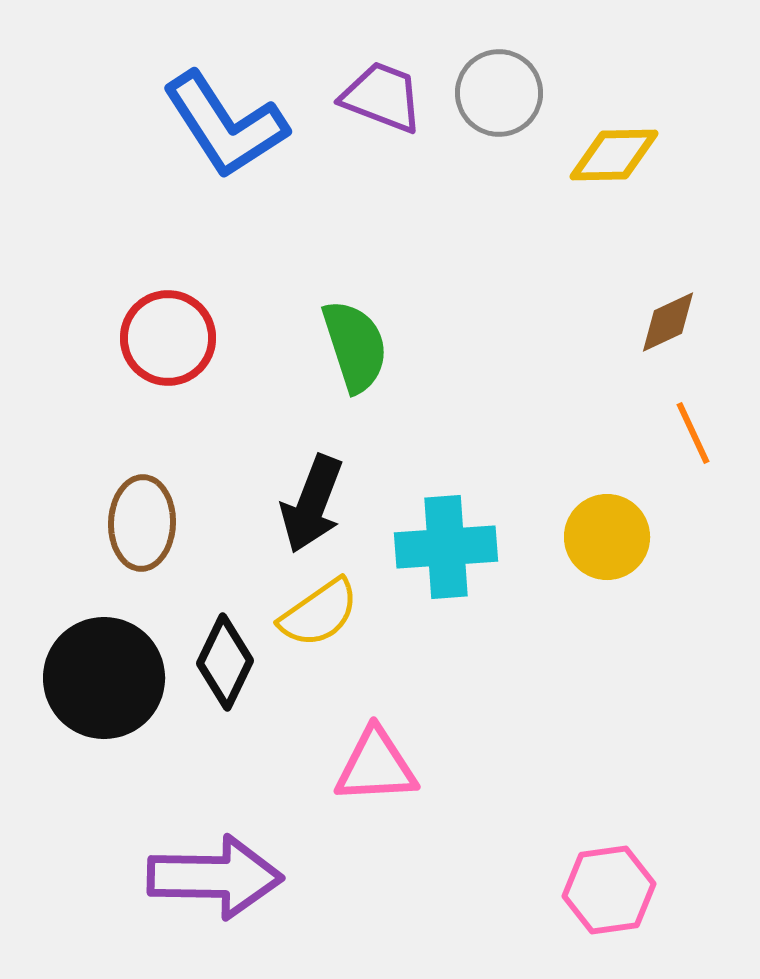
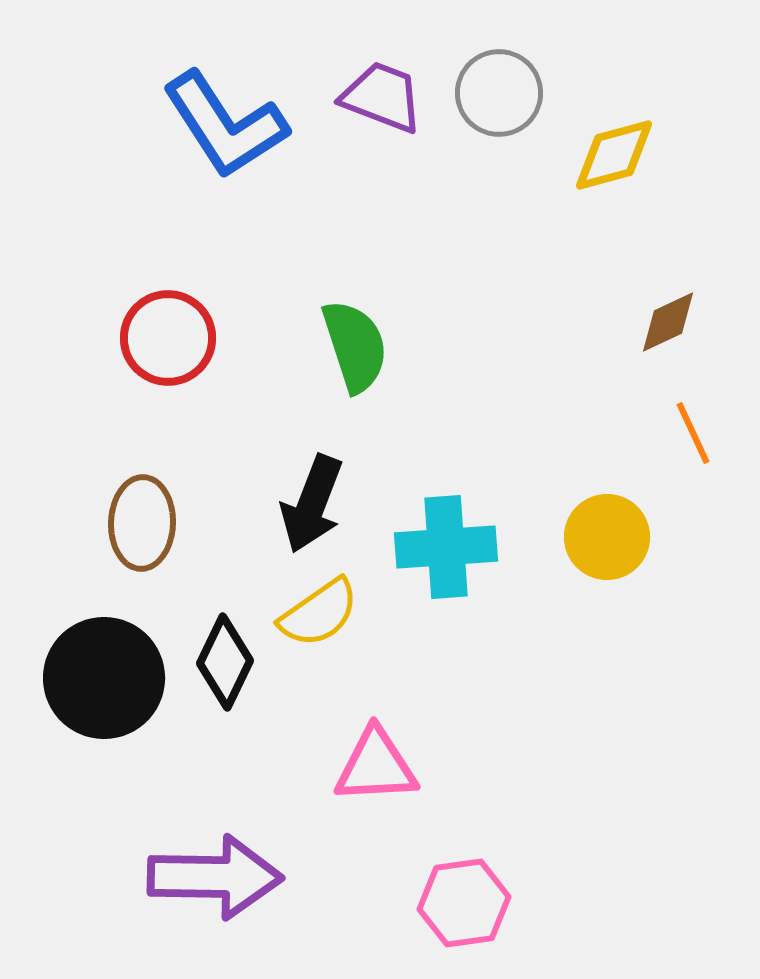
yellow diamond: rotated 14 degrees counterclockwise
pink hexagon: moved 145 px left, 13 px down
